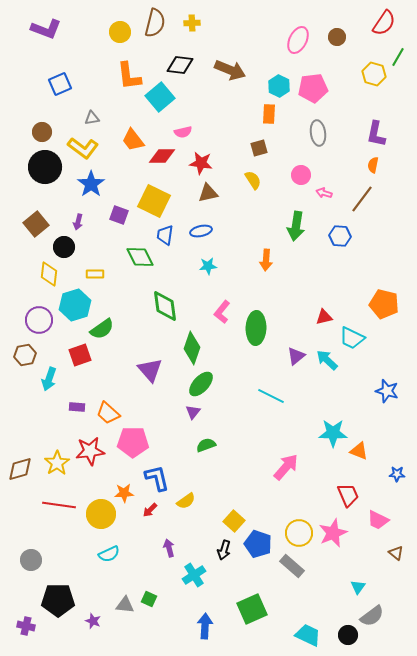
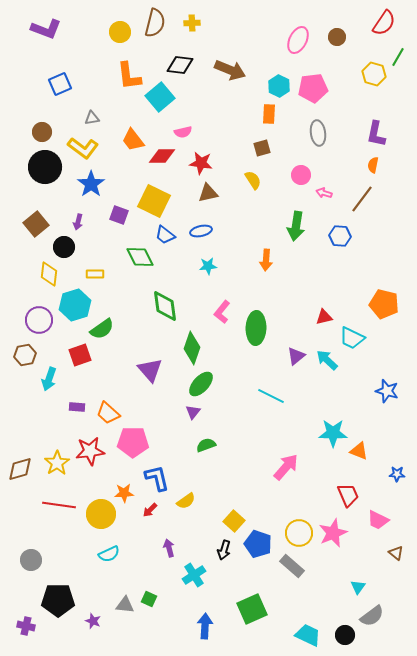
brown square at (259, 148): moved 3 px right
blue trapezoid at (165, 235): rotated 60 degrees counterclockwise
black circle at (348, 635): moved 3 px left
